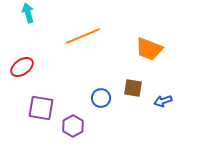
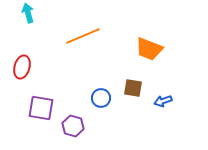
red ellipse: rotated 40 degrees counterclockwise
purple hexagon: rotated 15 degrees counterclockwise
